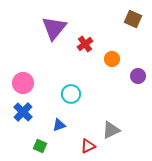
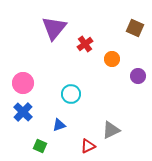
brown square: moved 2 px right, 9 px down
